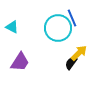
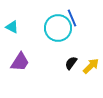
yellow arrow: moved 12 px right, 13 px down
